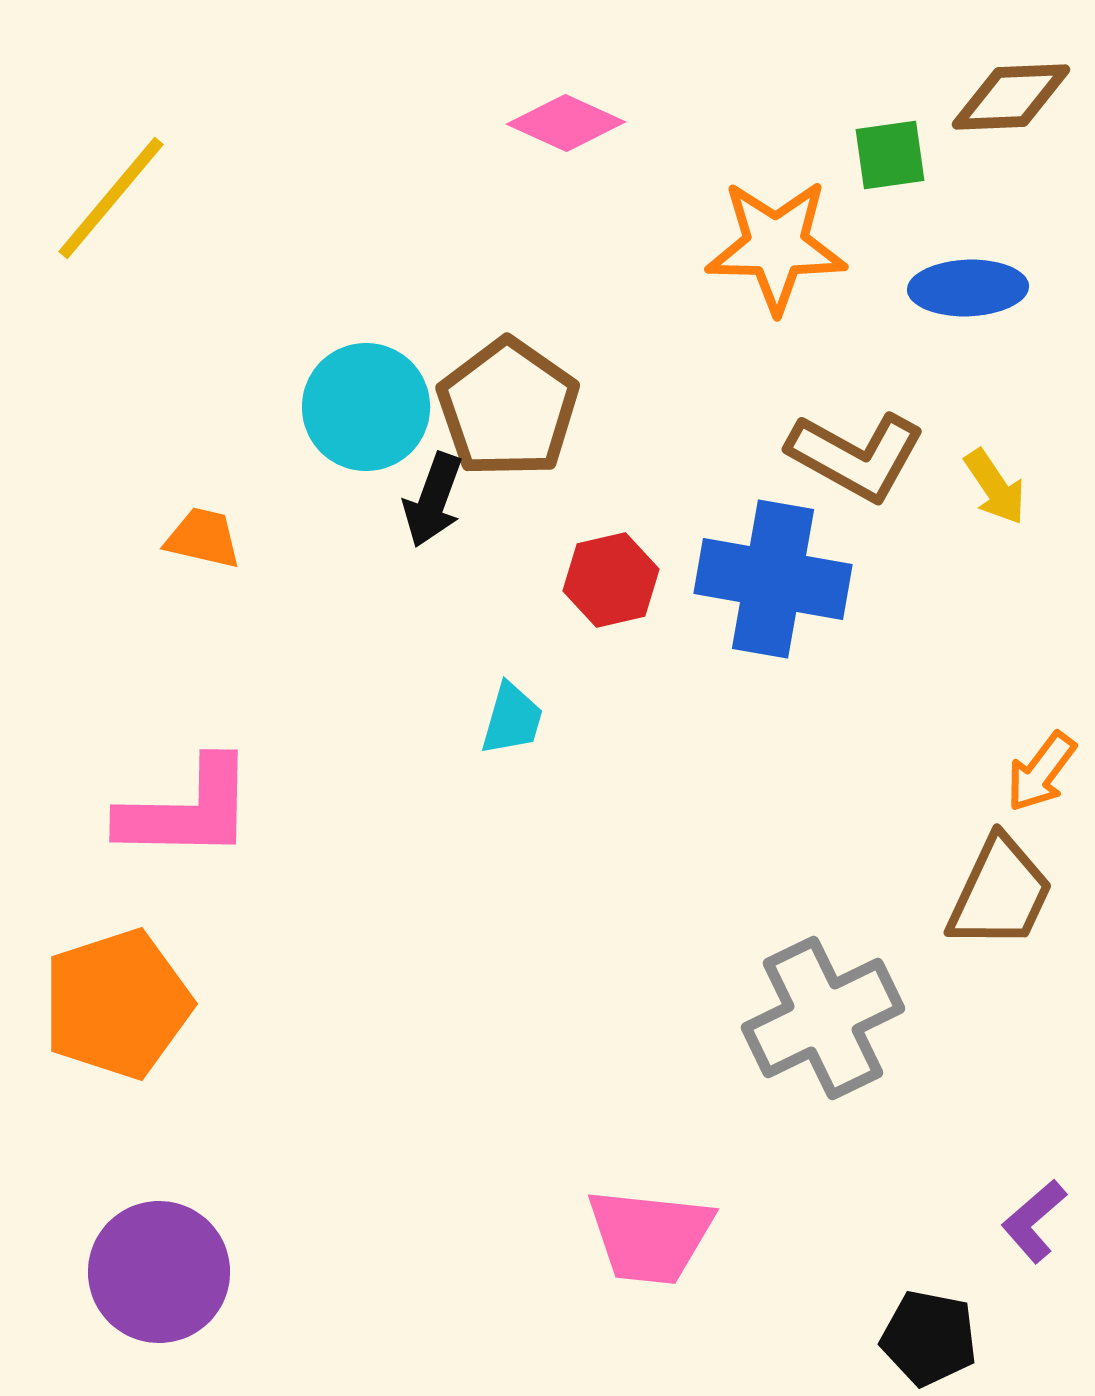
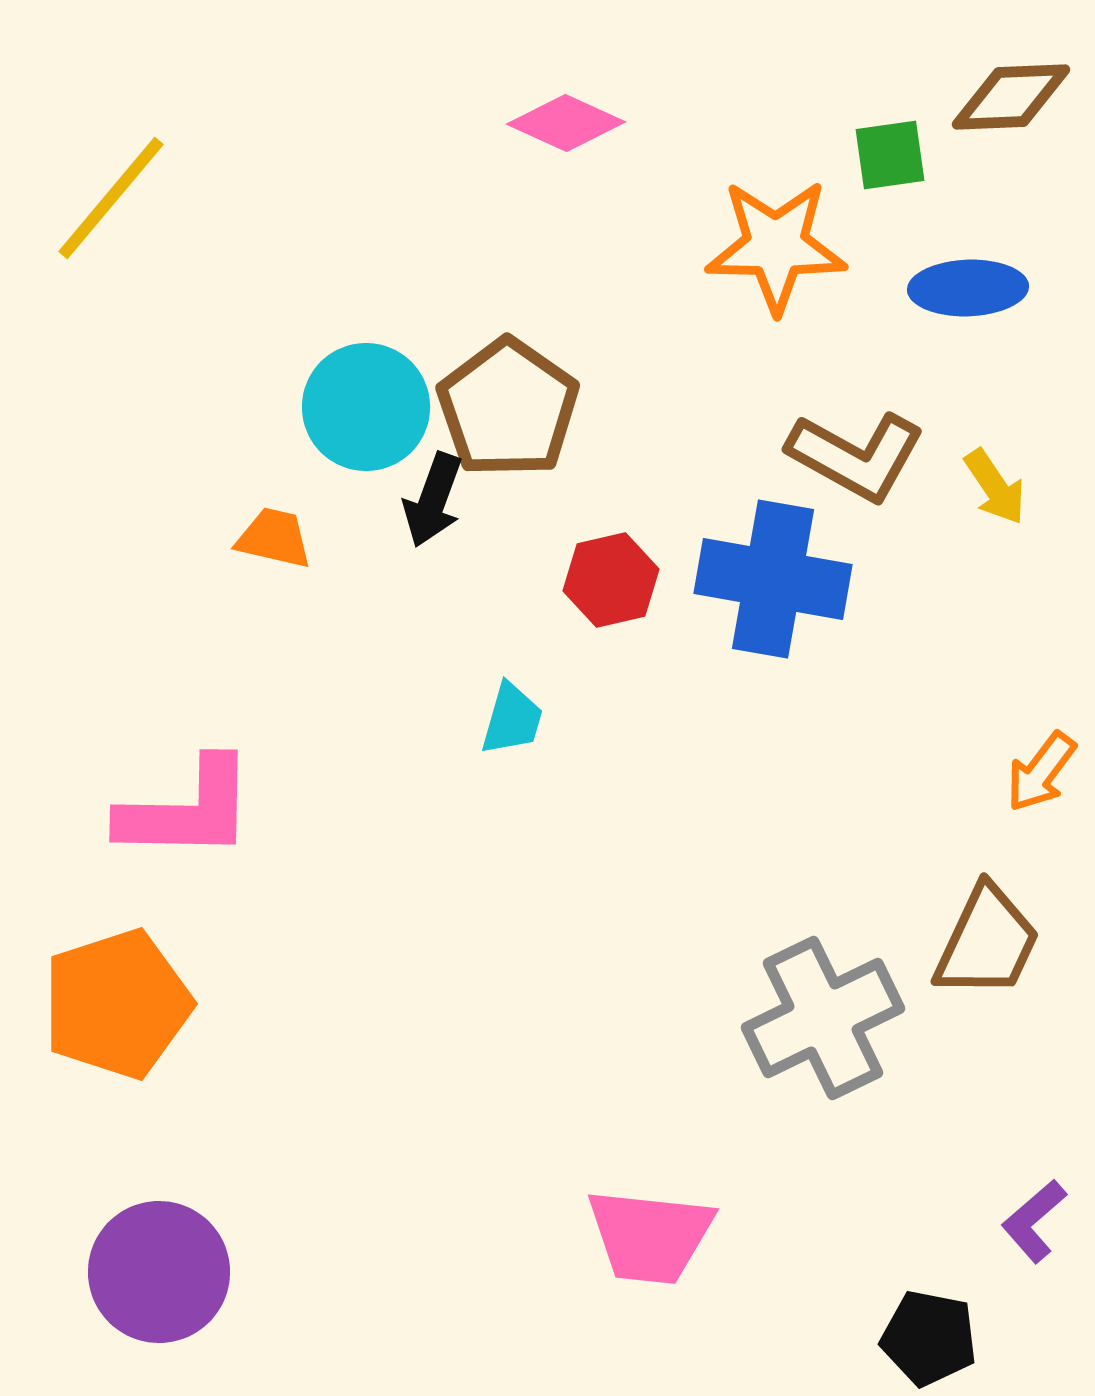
orange trapezoid: moved 71 px right
brown trapezoid: moved 13 px left, 49 px down
